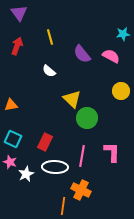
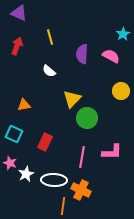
purple triangle: rotated 30 degrees counterclockwise
cyan star: rotated 24 degrees counterclockwise
purple semicircle: rotated 42 degrees clockwise
yellow triangle: rotated 30 degrees clockwise
orange triangle: moved 13 px right
cyan square: moved 1 px right, 5 px up
pink L-shape: rotated 90 degrees clockwise
pink line: moved 1 px down
pink star: moved 1 px down
white ellipse: moved 1 px left, 13 px down
